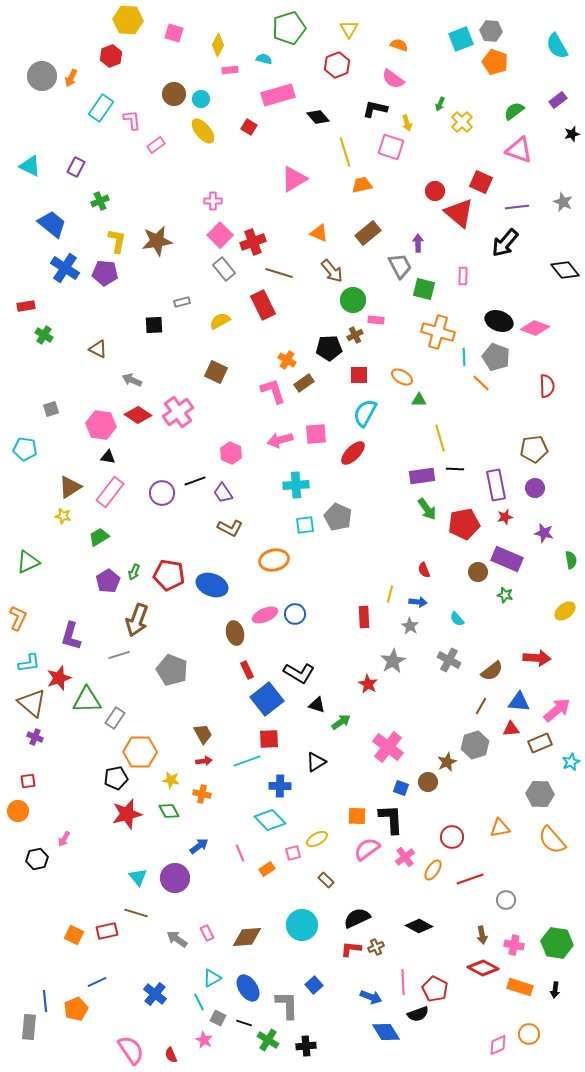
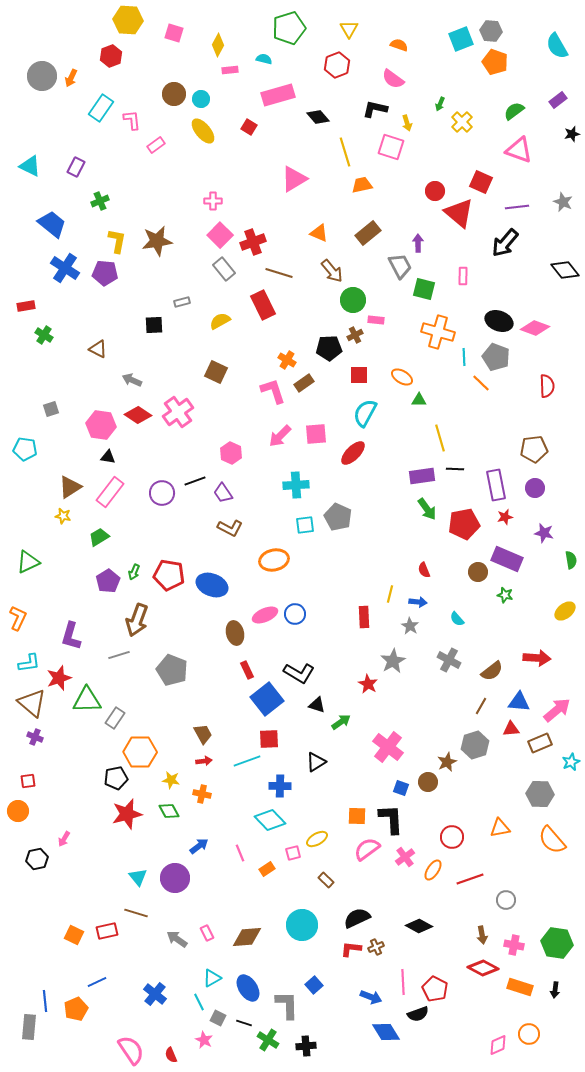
pink arrow at (280, 440): moved 4 px up; rotated 30 degrees counterclockwise
